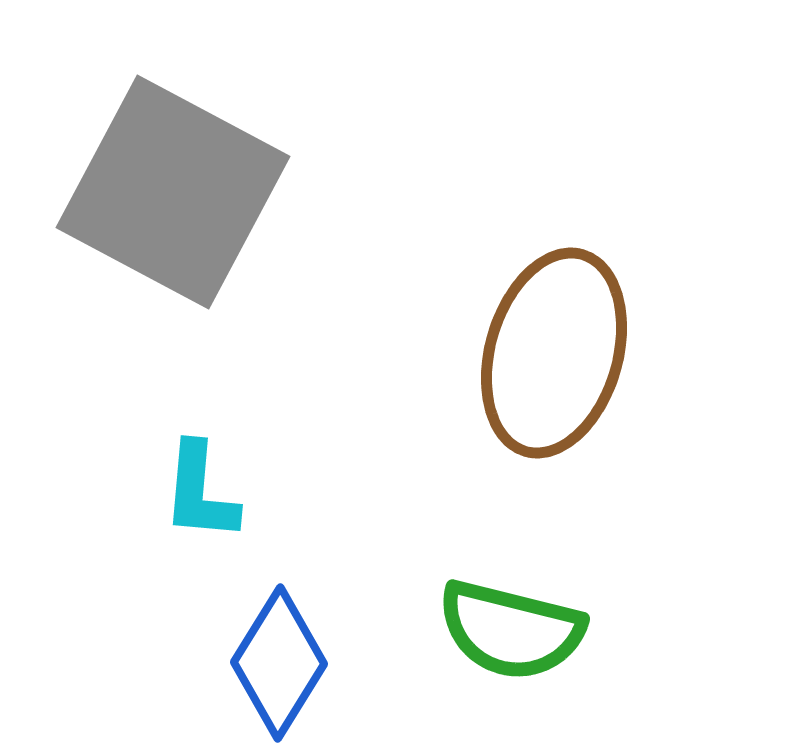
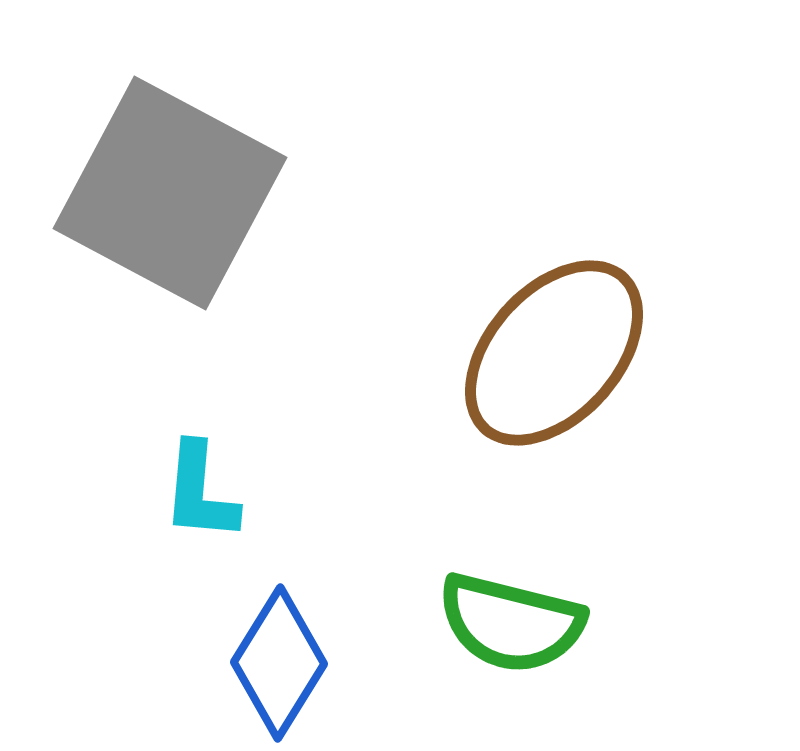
gray square: moved 3 px left, 1 px down
brown ellipse: rotated 26 degrees clockwise
green semicircle: moved 7 px up
